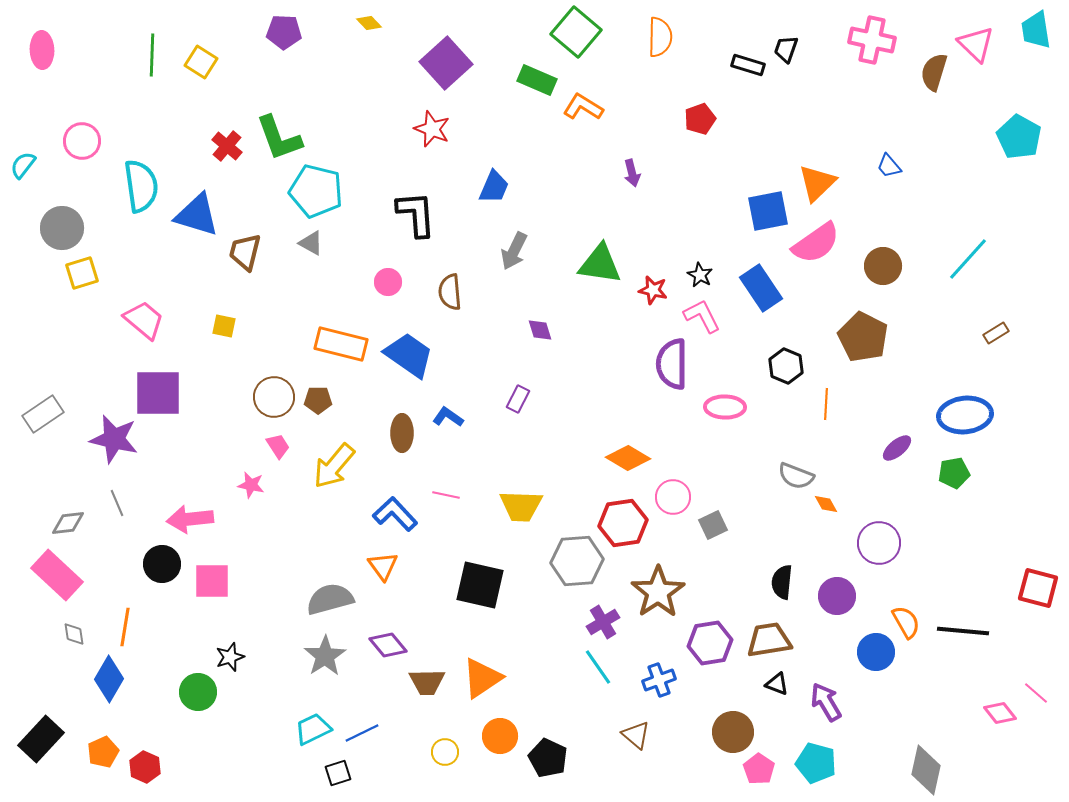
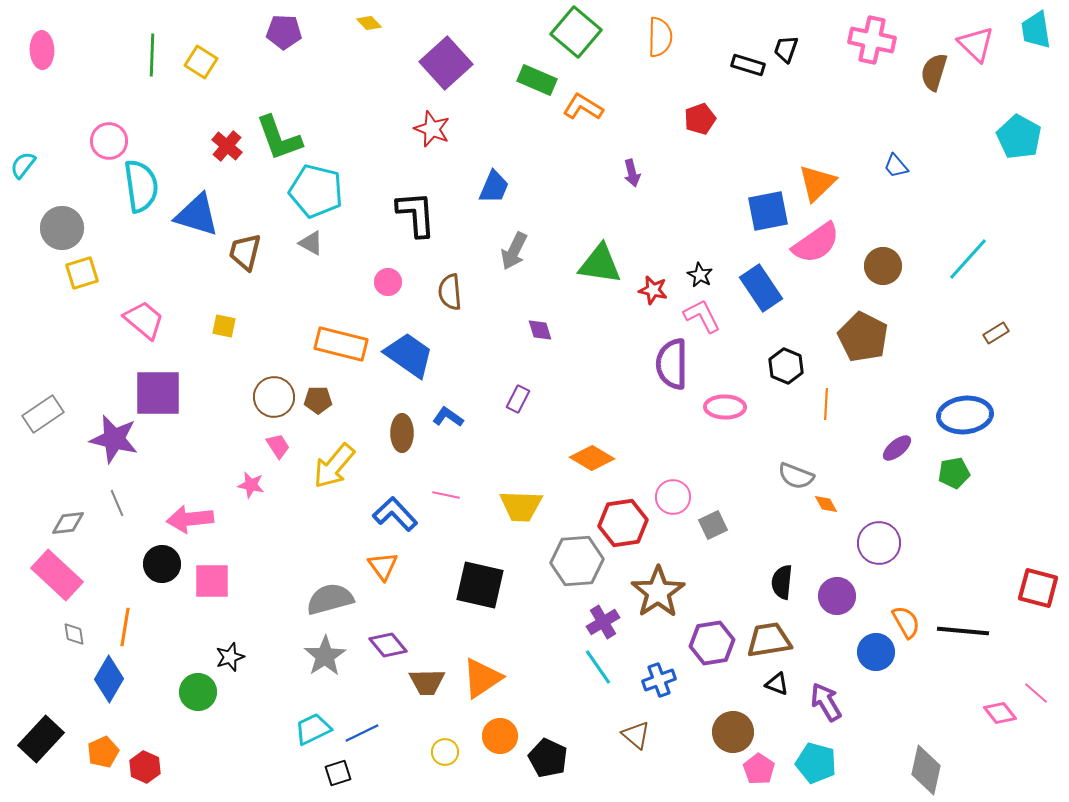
pink circle at (82, 141): moved 27 px right
blue trapezoid at (889, 166): moved 7 px right
orange diamond at (628, 458): moved 36 px left
purple hexagon at (710, 643): moved 2 px right
